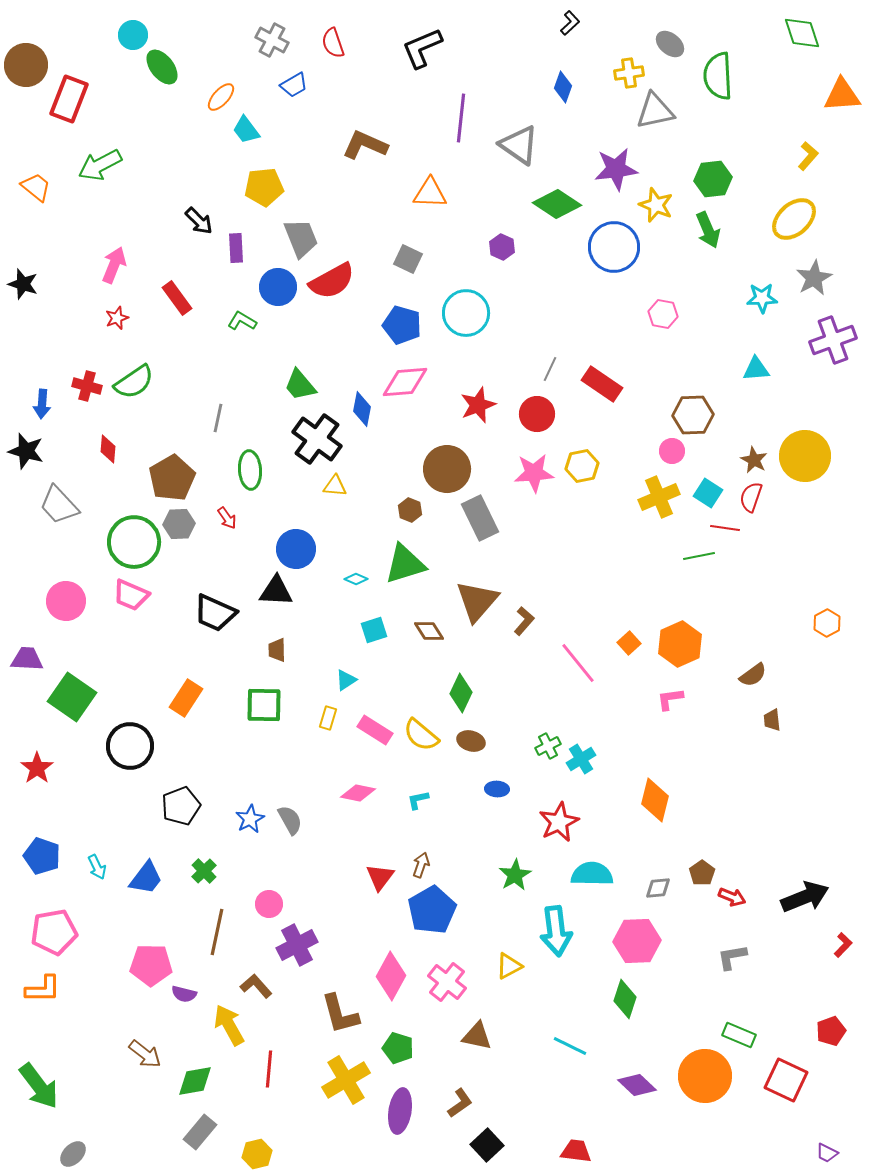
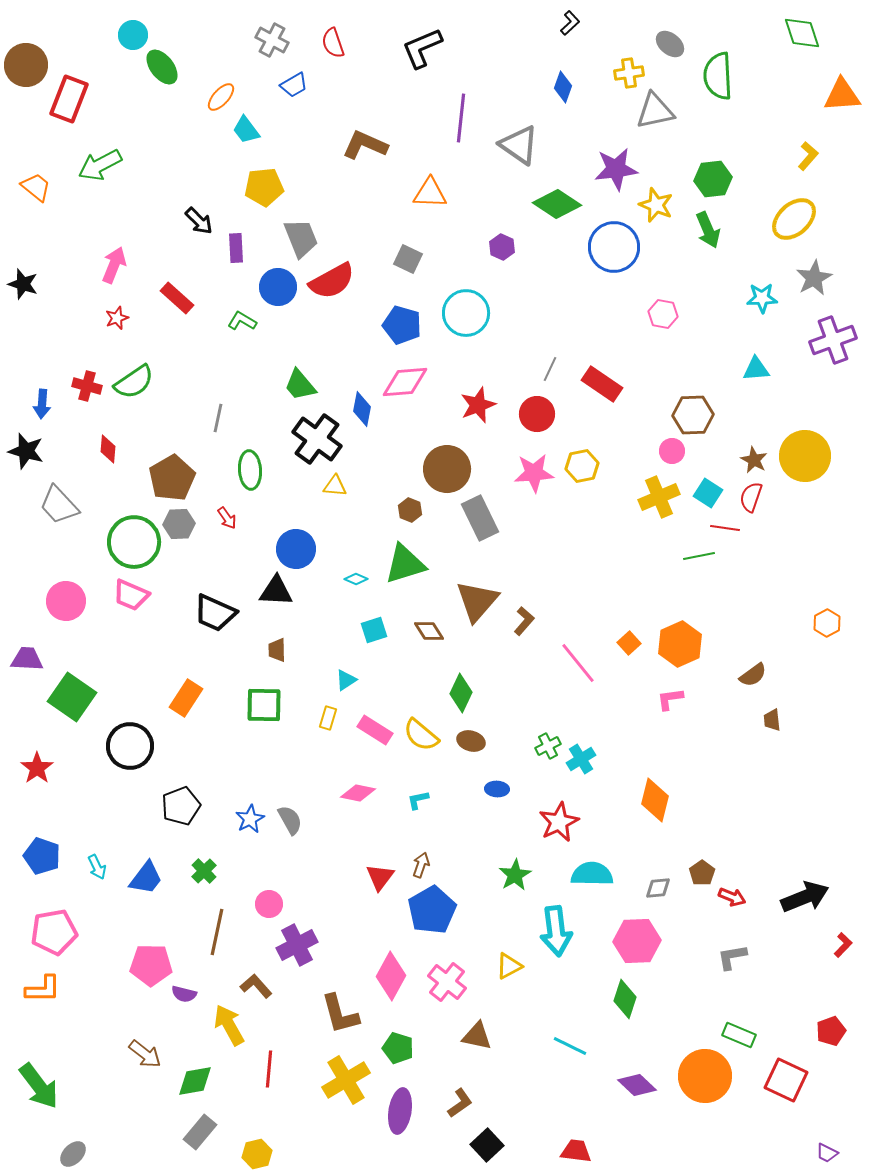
red rectangle at (177, 298): rotated 12 degrees counterclockwise
